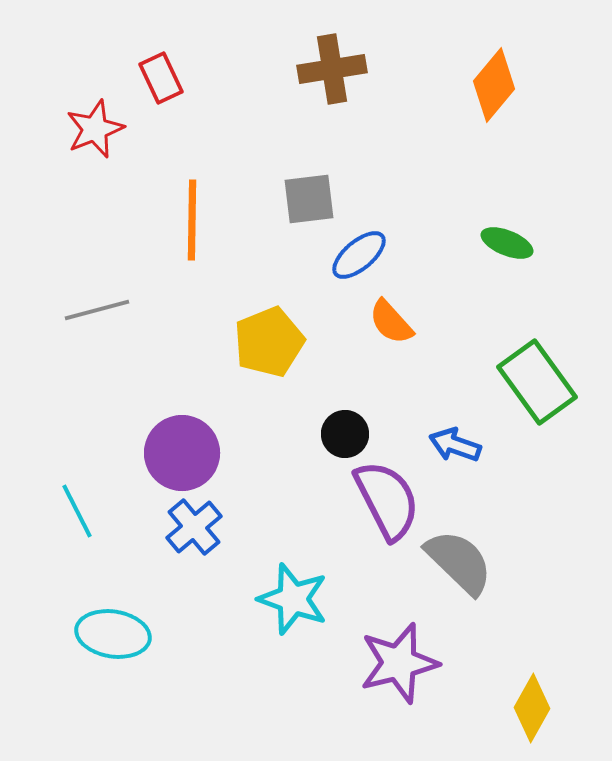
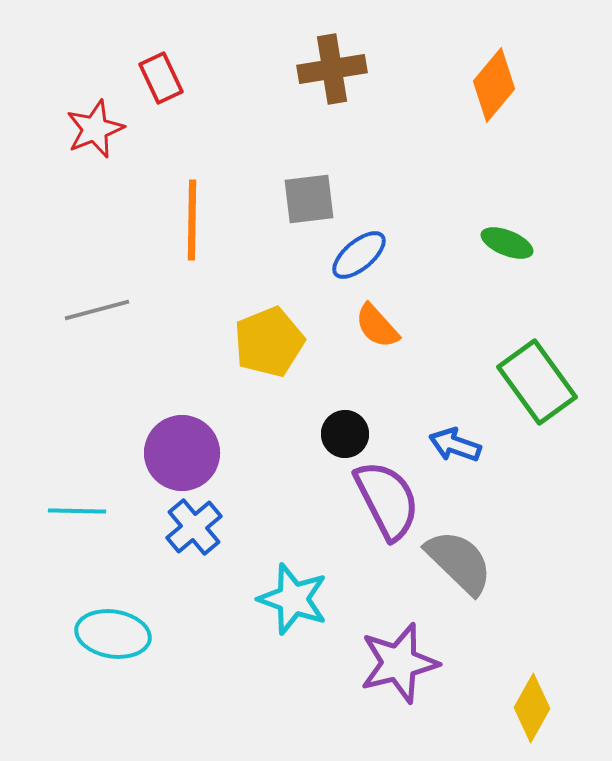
orange semicircle: moved 14 px left, 4 px down
cyan line: rotated 62 degrees counterclockwise
